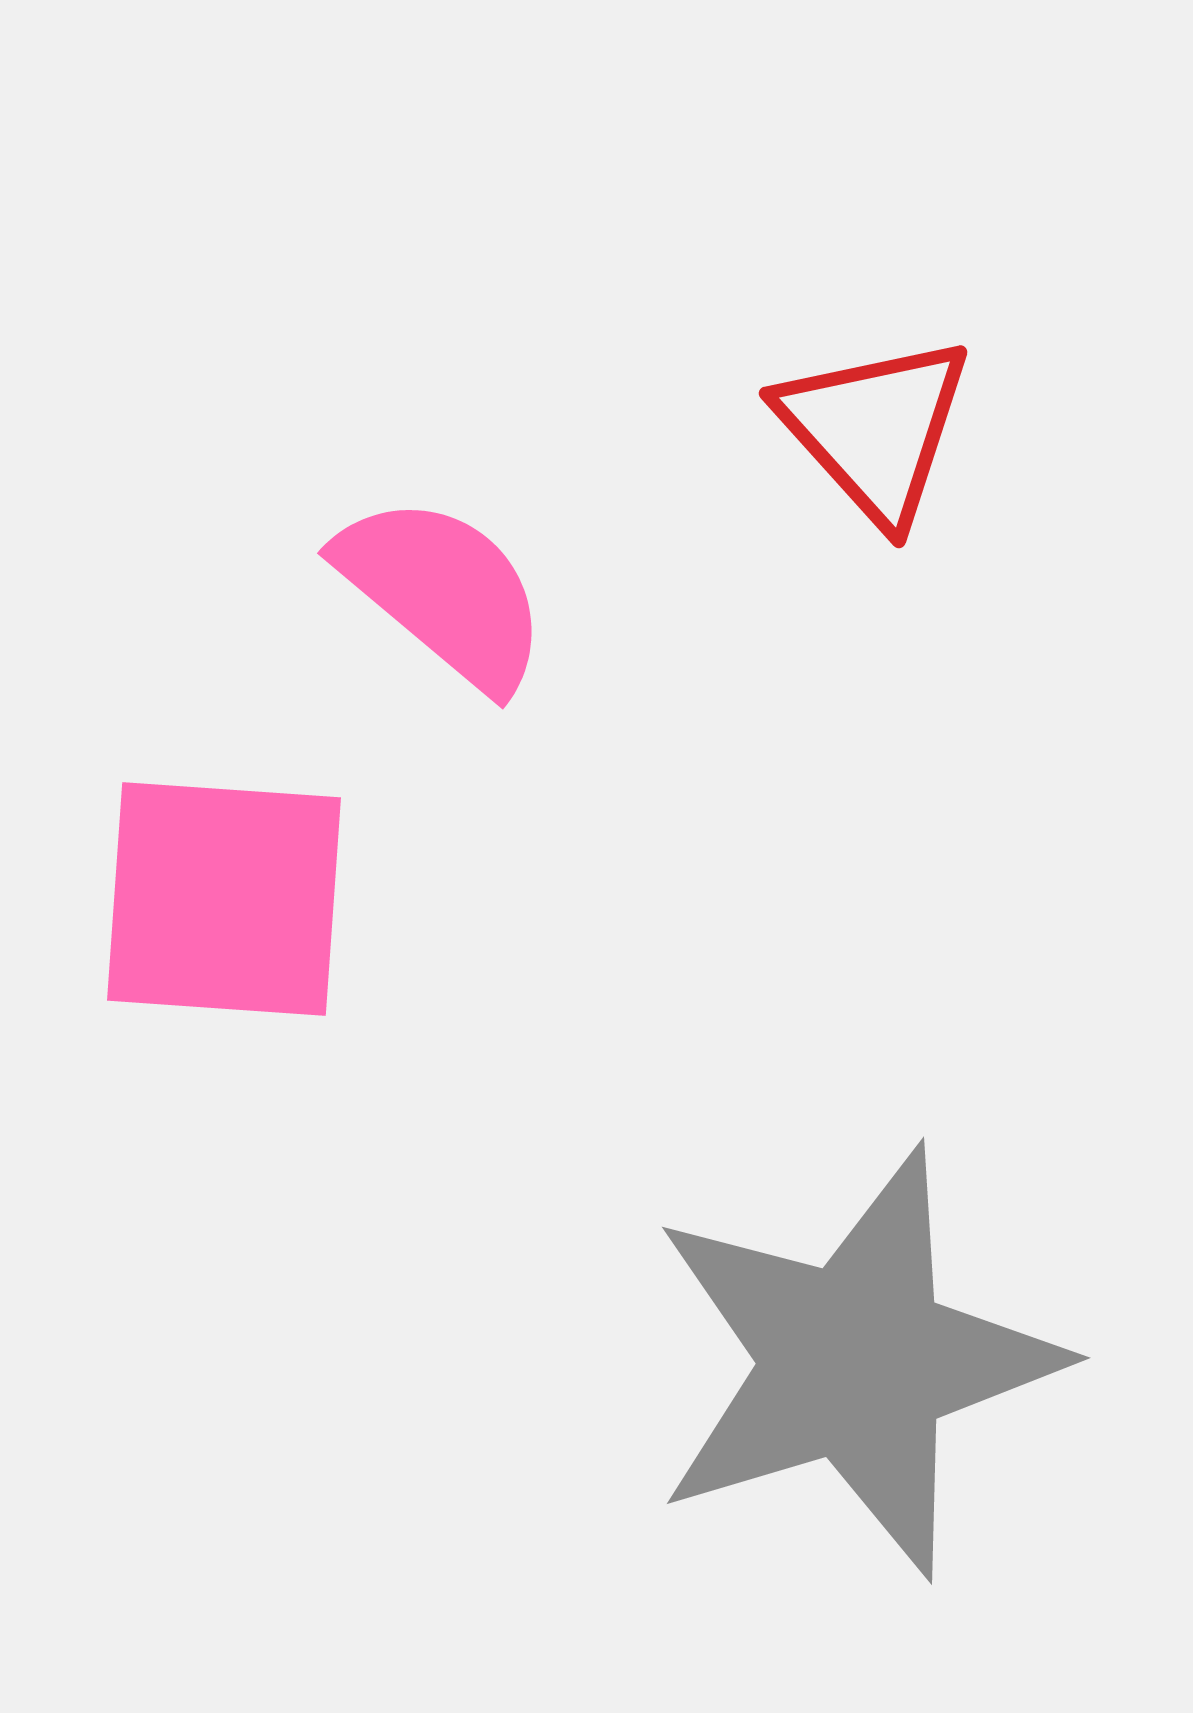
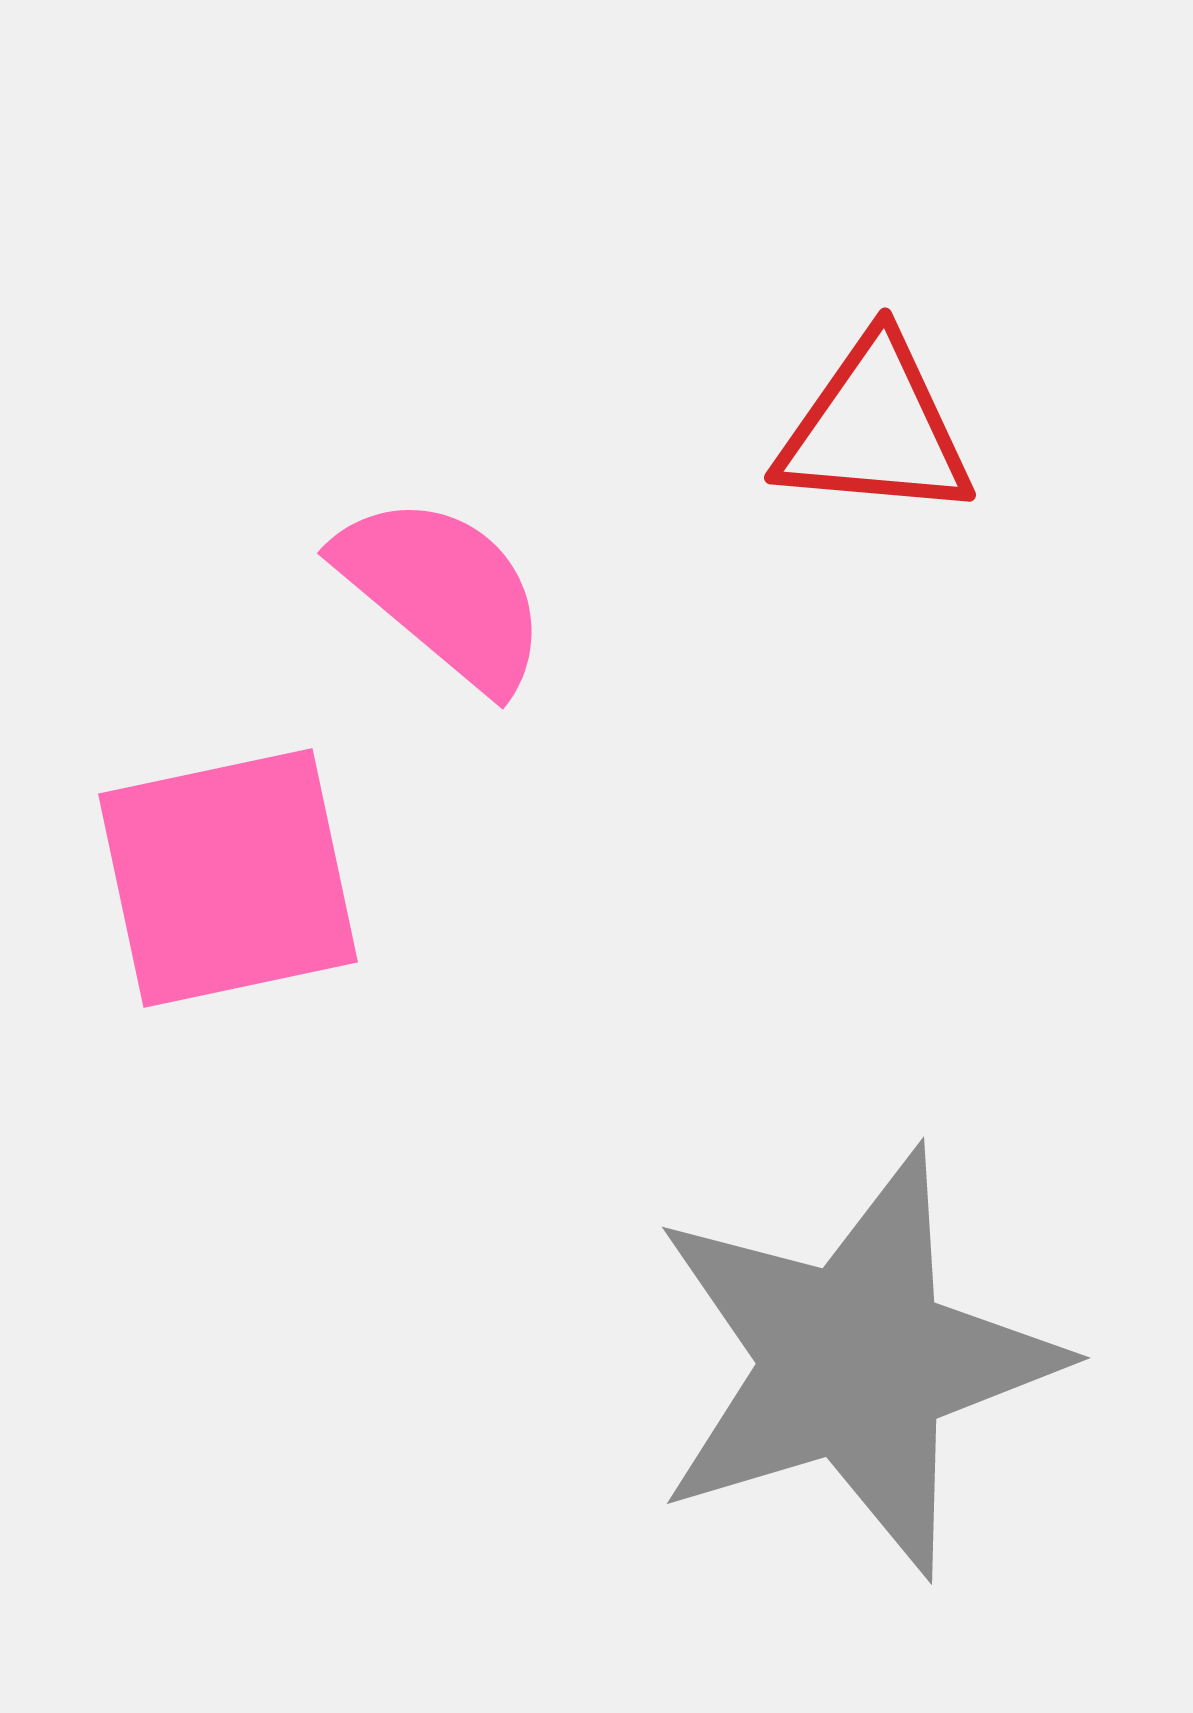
red triangle: rotated 43 degrees counterclockwise
pink square: moved 4 px right, 21 px up; rotated 16 degrees counterclockwise
